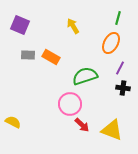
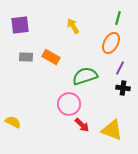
purple square: rotated 30 degrees counterclockwise
gray rectangle: moved 2 px left, 2 px down
pink circle: moved 1 px left
